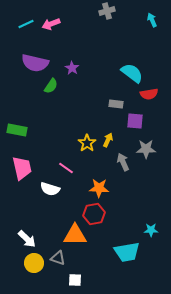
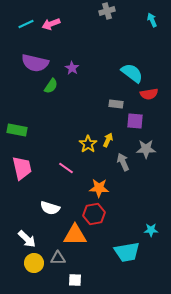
yellow star: moved 1 px right, 1 px down
white semicircle: moved 19 px down
gray triangle: rotated 21 degrees counterclockwise
